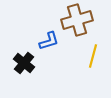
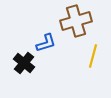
brown cross: moved 1 px left, 1 px down
blue L-shape: moved 3 px left, 2 px down
